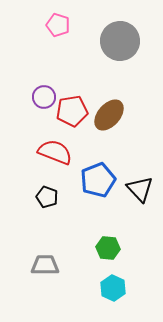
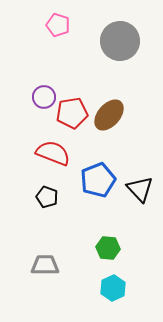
red pentagon: moved 2 px down
red semicircle: moved 2 px left, 1 px down
cyan hexagon: rotated 10 degrees clockwise
